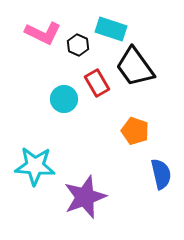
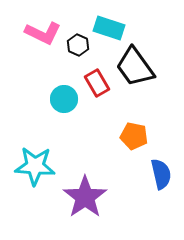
cyan rectangle: moved 2 px left, 1 px up
orange pentagon: moved 1 px left, 5 px down; rotated 8 degrees counterclockwise
purple star: rotated 15 degrees counterclockwise
